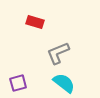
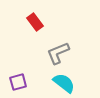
red rectangle: rotated 36 degrees clockwise
purple square: moved 1 px up
